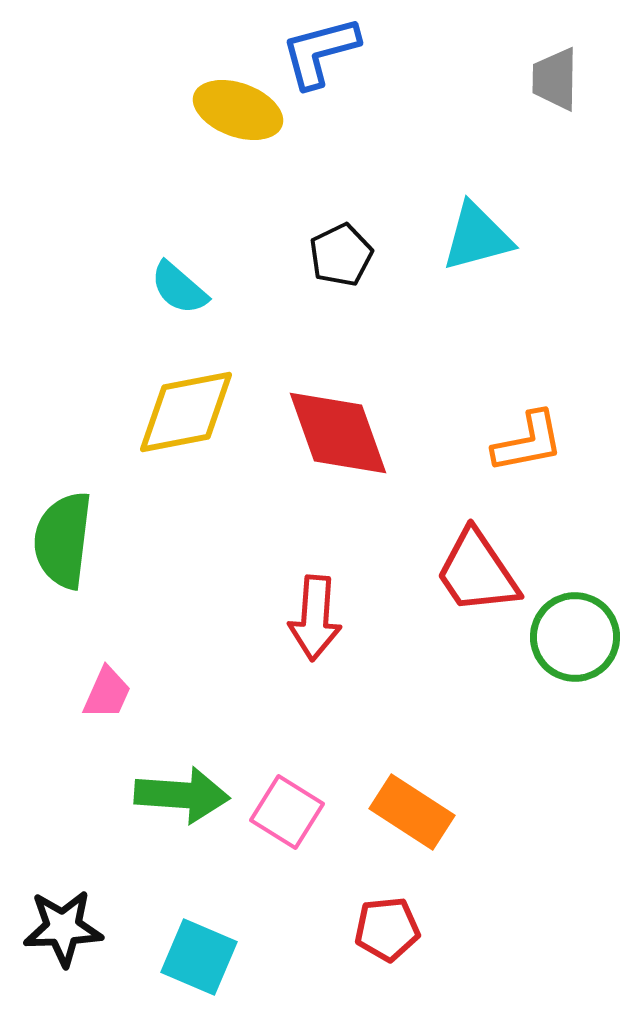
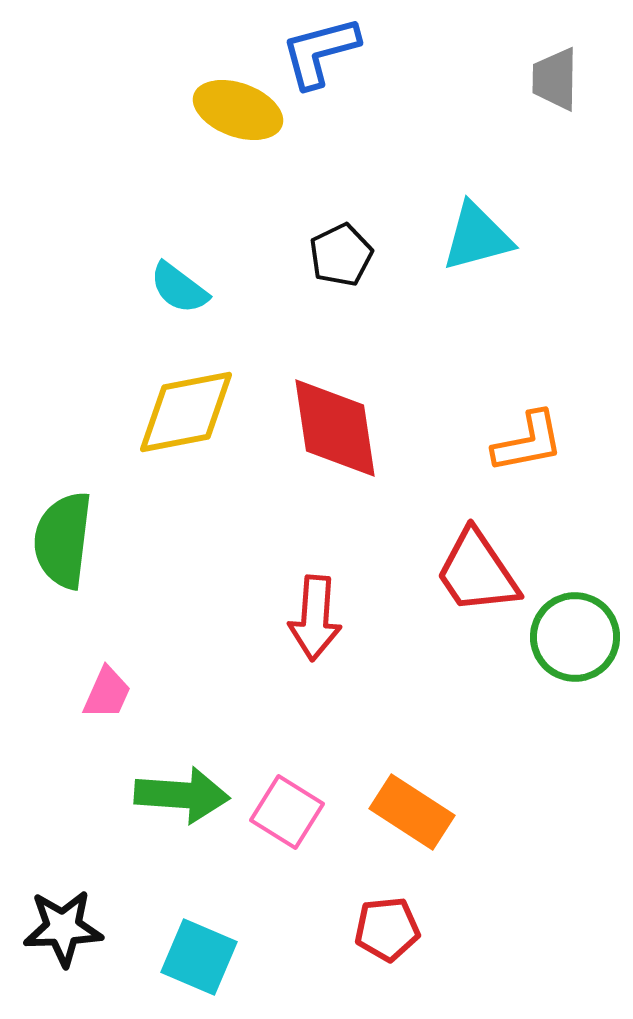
cyan semicircle: rotated 4 degrees counterclockwise
red diamond: moved 3 px left, 5 px up; rotated 11 degrees clockwise
